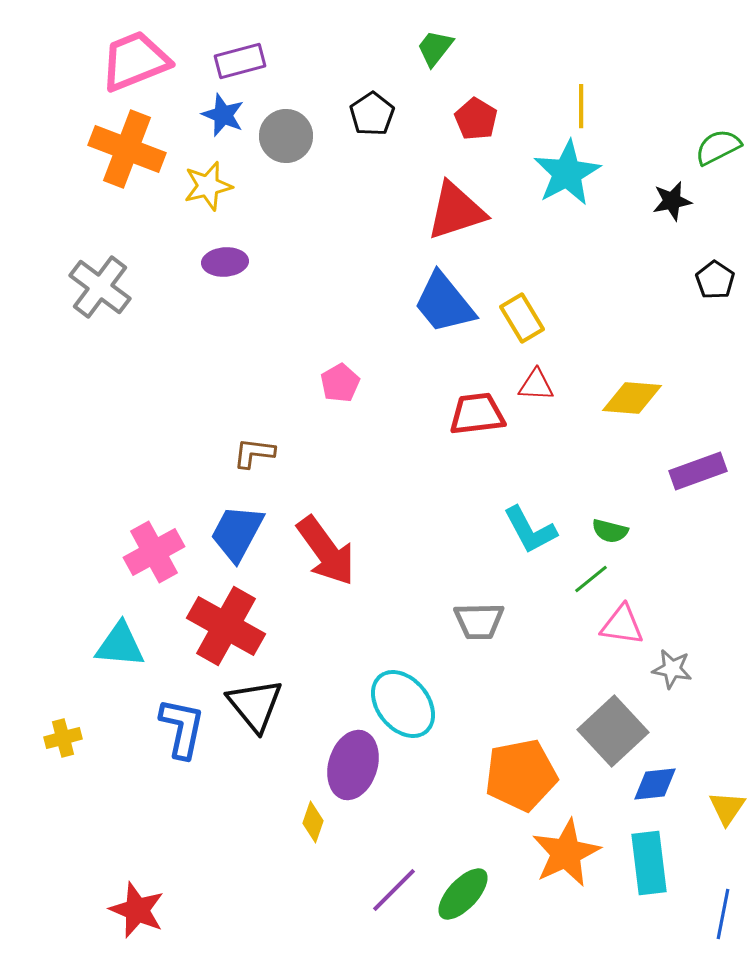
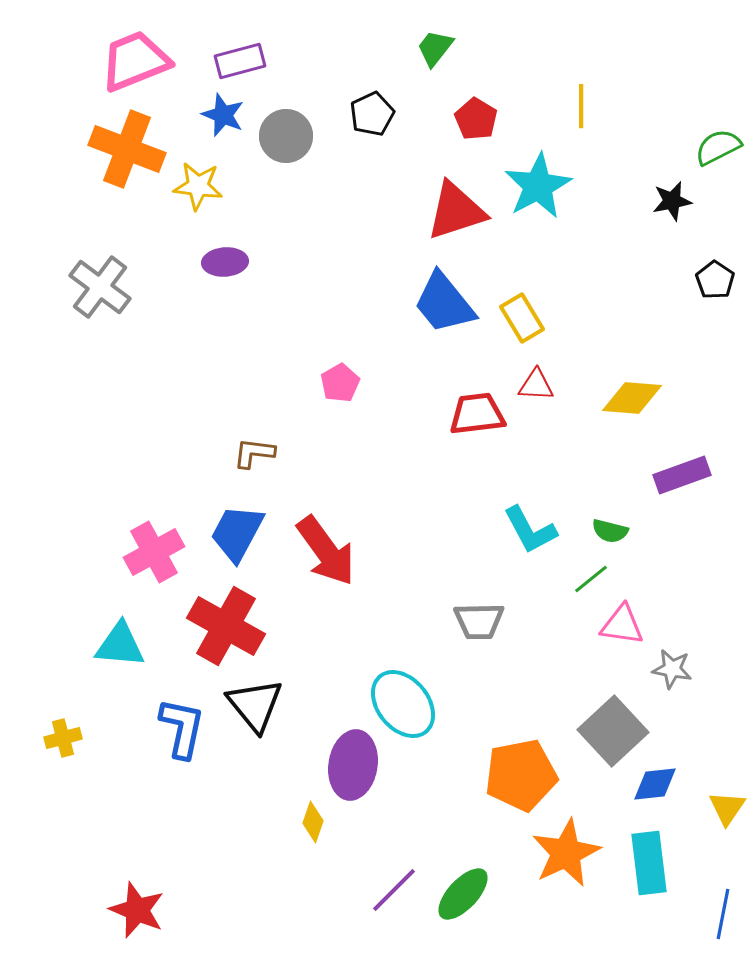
black pentagon at (372, 114): rotated 9 degrees clockwise
cyan star at (567, 173): moved 29 px left, 13 px down
yellow star at (208, 186): moved 10 px left; rotated 21 degrees clockwise
purple rectangle at (698, 471): moved 16 px left, 4 px down
purple ellipse at (353, 765): rotated 8 degrees counterclockwise
